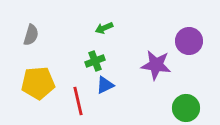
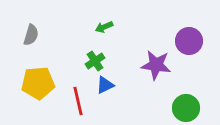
green arrow: moved 1 px up
green cross: rotated 12 degrees counterclockwise
